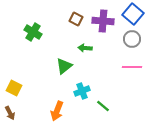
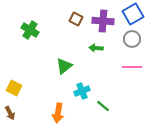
blue square: rotated 20 degrees clockwise
green cross: moved 3 px left, 2 px up
green arrow: moved 11 px right
orange arrow: moved 1 px right, 2 px down; rotated 12 degrees counterclockwise
